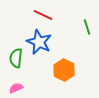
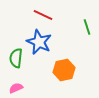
orange hexagon: rotated 20 degrees clockwise
